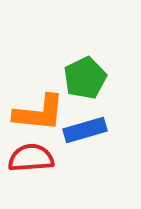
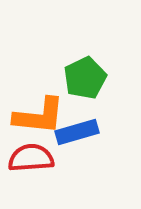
orange L-shape: moved 3 px down
blue rectangle: moved 8 px left, 2 px down
